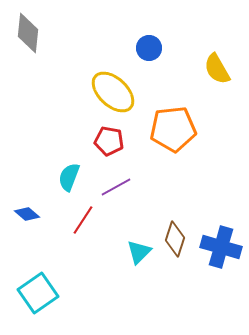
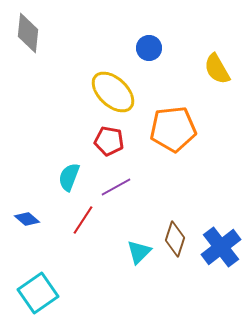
blue diamond: moved 5 px down
blue cross: rotated 36 degrees clockwise
